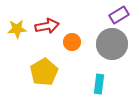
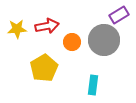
gray circle: moved 8 px left, 4 px up
yellow pentagon: moved 4 px up
cyan rectangle: moved 6 px left, 1 px down
